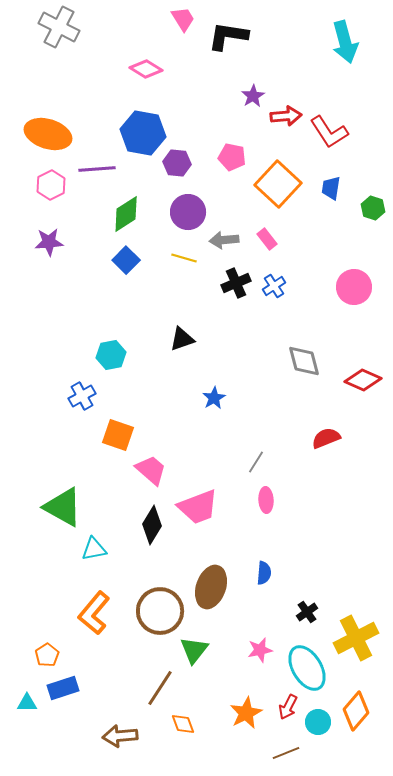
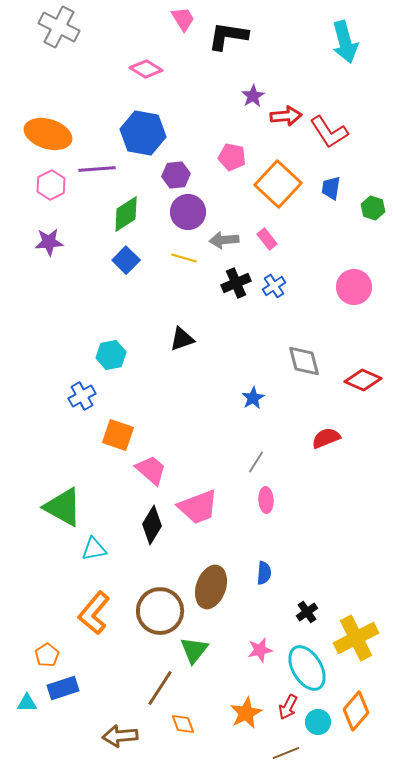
purple hexagon at (177, 163): moved 1 px left, 12 px down; rotated 12 degrees counterclockwise
blue star at (214, 398): moved 39 px right
